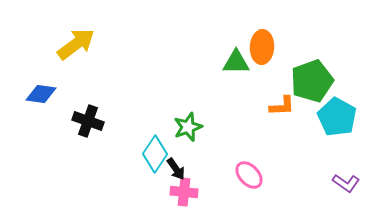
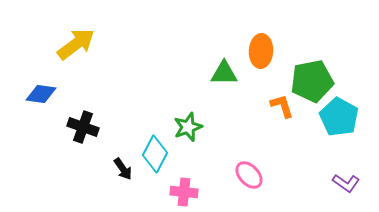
orange ellipse: moved 1 px left, 4 px down
green triangle: moved 12 px left, 11 px down
green pentagon: rotated 9 degrees clockwise
orange L-shape: rotated 104 degrees counterclockwise
cyan pentagon: moved 2 px right
black cross: moved 5 px left, 6 px down
cyan diamond: rotated 6 degrees counterclockwise
black arrow: moved 53 px left
